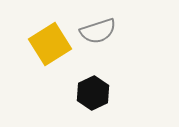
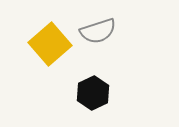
yellow square: rotated 9 degrees counterclockwise
